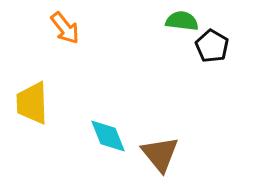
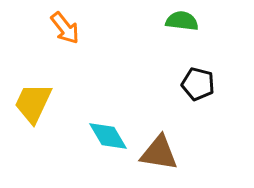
black pentagon: moved 14 px left, 38 px down; rotated 16 degrees counterclockwise
yellow trapezoid: moved 1 px right; rotated 27 degrees clockwise
cyan diamond: rotated 9 degrees counterclockwise
brown triangle: moved 1 px left, 1 px up; rotated 42 degrees counterclockwise
